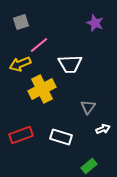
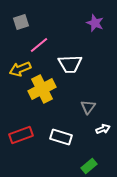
yellow arrow: moved 5 px down
